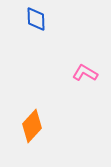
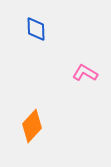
blue diamond: moved 10 px down
